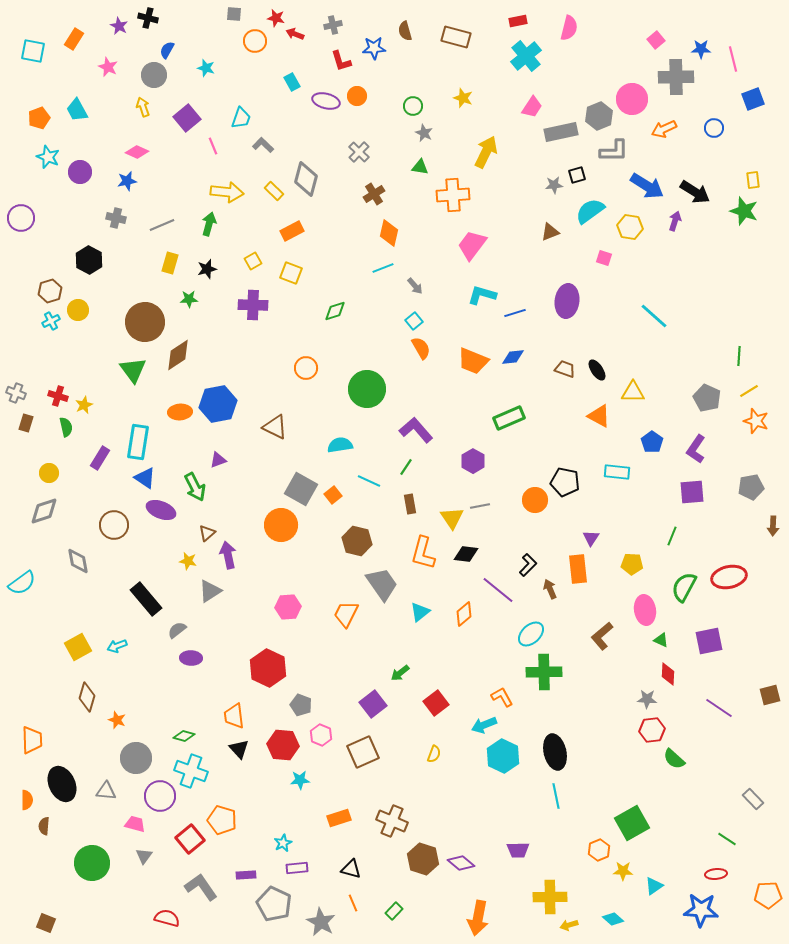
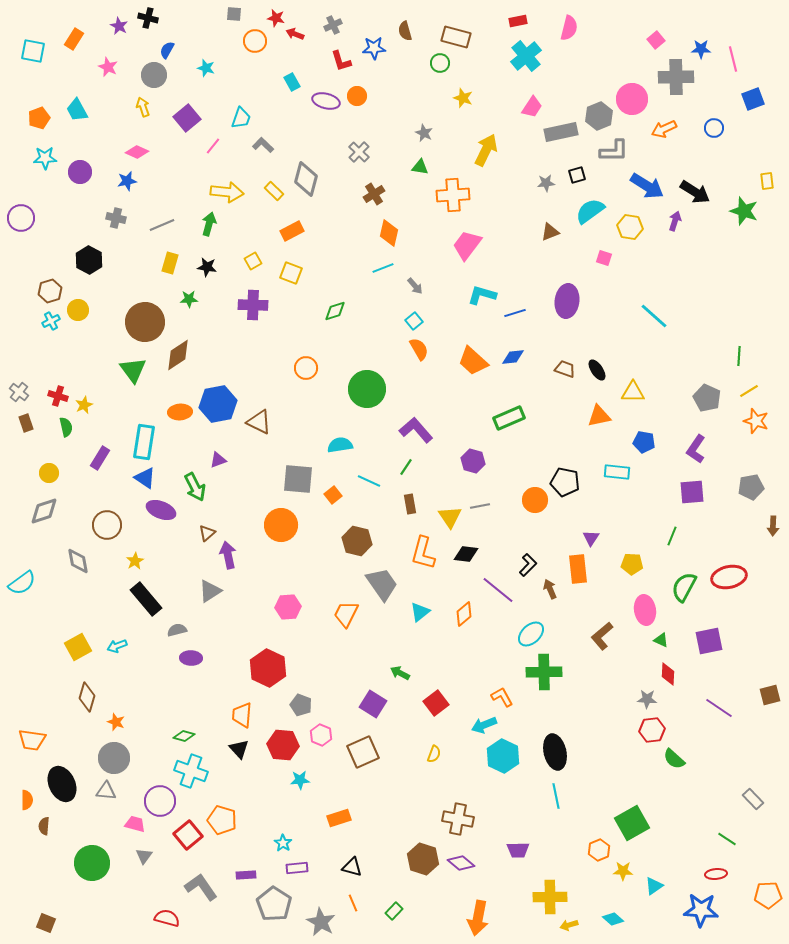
gray cross at (333, 25): rotated 12 degrees counterclockwise
green circle at (413, 106): moved 27 px right, 43 px up
pink line at (213, 146): rotated 60 degrees clockwise
yellow arrow at (486, 152): moved 2 px up
cyan star at (48, 157): moved 3 px left, 1 px down; rotated 25 degrees counterclockwise
yellow rectangle at (753, 180): moved 14 px right, 1 px down
gray star at (554, 185): moved 8 px left, 2 px up
pink trapezoid at (472, 245): moved 5 px left
black star at (207, 269): moved 2 px up; rotated 24 degrees clockwise
orange semicircle at (421, 348): moved 2 px left, 1 px down
orange trapezoid at (473, 361): rotated 20 degrees clockwise
gray cross at (16, 393): moved 3 px right, 1 px up; rotated 18 degrees clockwise
orange triangle at (599, 416): rotated 40 degrees counterclockwise
brown rectangle at (26, 423): rotated 36 degrees counterclockwise
brown triangle at (275, 427): moved 16 px left, 5 px up
cyan rectangle at (138, 442): moved 6 px right
blue pentagon at (652, 442): moved 8 px left; rotated 25 degrees counterclockwise
purple hexagon at (473, 461): rotated 15 degrees counterclockwise
gray square at (301, 489): moved 3 px left, 10 px up; rotated 24 degrees counterclockwise
yellow triangle at (452, 518): moved 2 px left, 1 px up
brown circle at (114, 525): moved 7 px left
yellow star at (188, 561): moved 53 px left; rotated 30 degrees clockwise
gray semicircle at (177, 630): rotated 24 degrees clockwise
green arrow at (400, 673): rotated 66 degrees clockwise
purple square at (373, 704): rotated 20 degrees counterclockwise
orange trapezoid at (234, 716): moved 8 px right, 1 px up; rotated 12 degrees clockwise
orange star at (117, 720): moved 1 px left, 2 px down
orange trapezoid at (32, 740): rotated 100 degrees clockwise
gray circle at (136, 758): moved 22 px left
purple circle at (160, 796): moved 5 px down
brown cross at (392, 821): moved 66 px right, 2 px up; rotated 12 degrees counterclockwise
red square at (190, 839): moved 2 px left, 4 px up
cyan star at (283, 843): rotated 12 degrees counterclockwise
black triangle at (351, 869): moved 1 px right, 2 px up
gray pentagon at (274, 904): rotated 8 degrees clockwise
